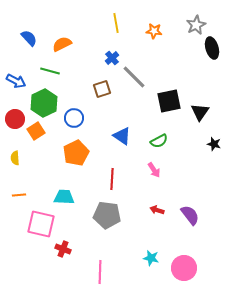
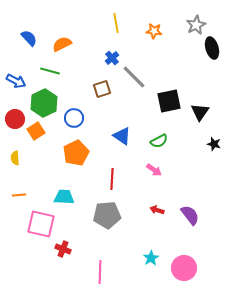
pink arrow: rotated 21 degrees counterclockwise
gray pentagon: rotated 12 degrees counterclockwise
cyan star: rotated 28 degrees clockwise
